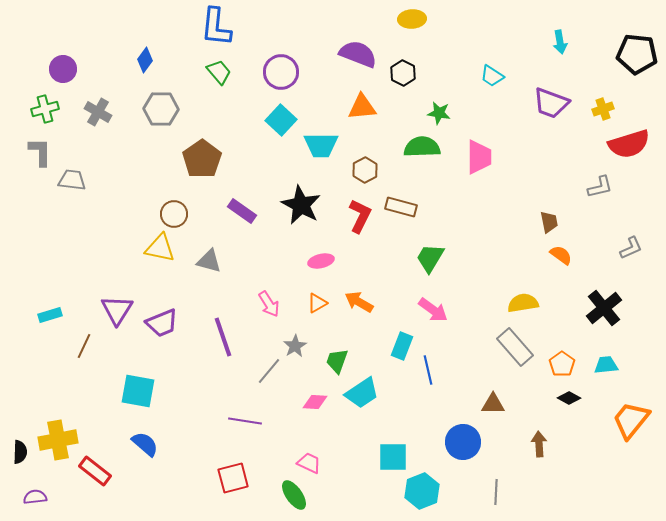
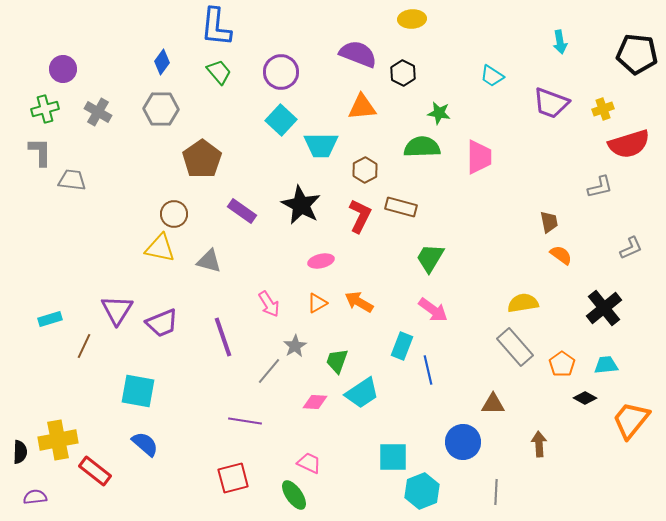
blue diamond at (145, 60): moved 17 px right, 2 px down
cyan rectangle at (50, 315): moved 4 px down
black diamond at (569, 398): moved 16 px right
